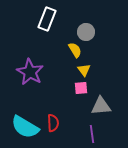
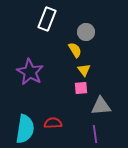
red semicircle: rotated 90 degrees counterclockwise
cyan semicircle: moved 2 px down; rotated 112 degrees counterclockwise
purple line: moved 3 px right
